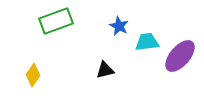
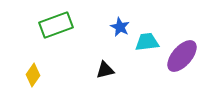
green rectangle: moved 4 px down
blue star: moved 1 px right, 1 px down
purple ellipse: moved 2 px right
